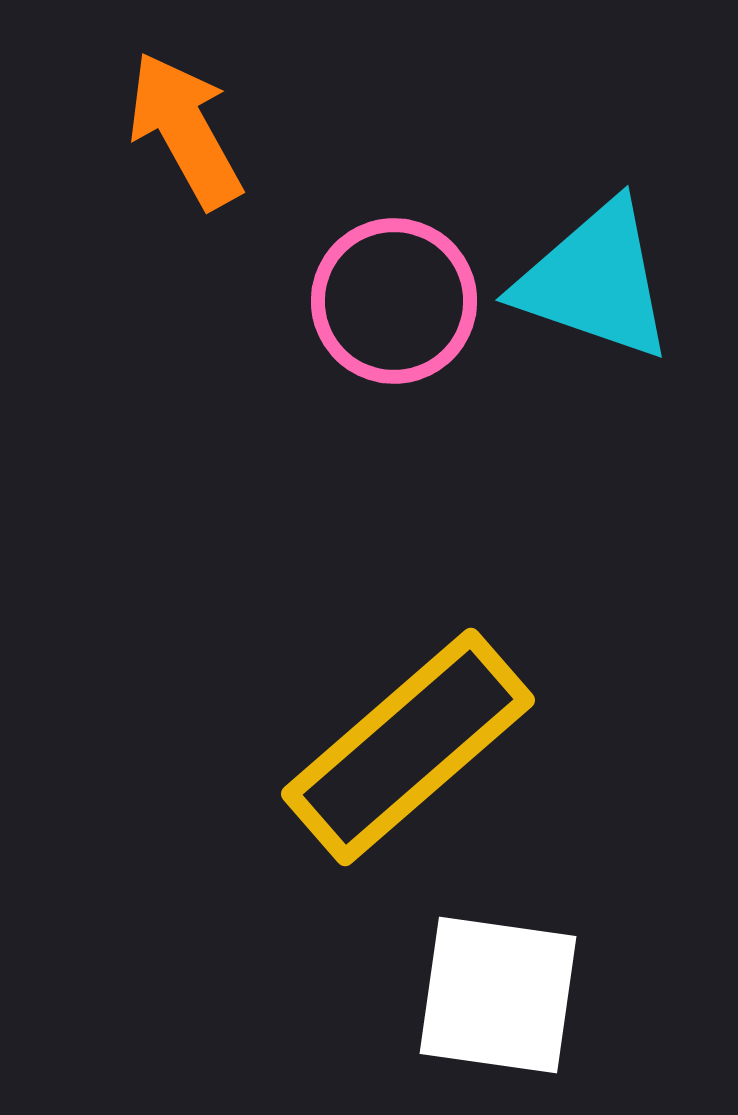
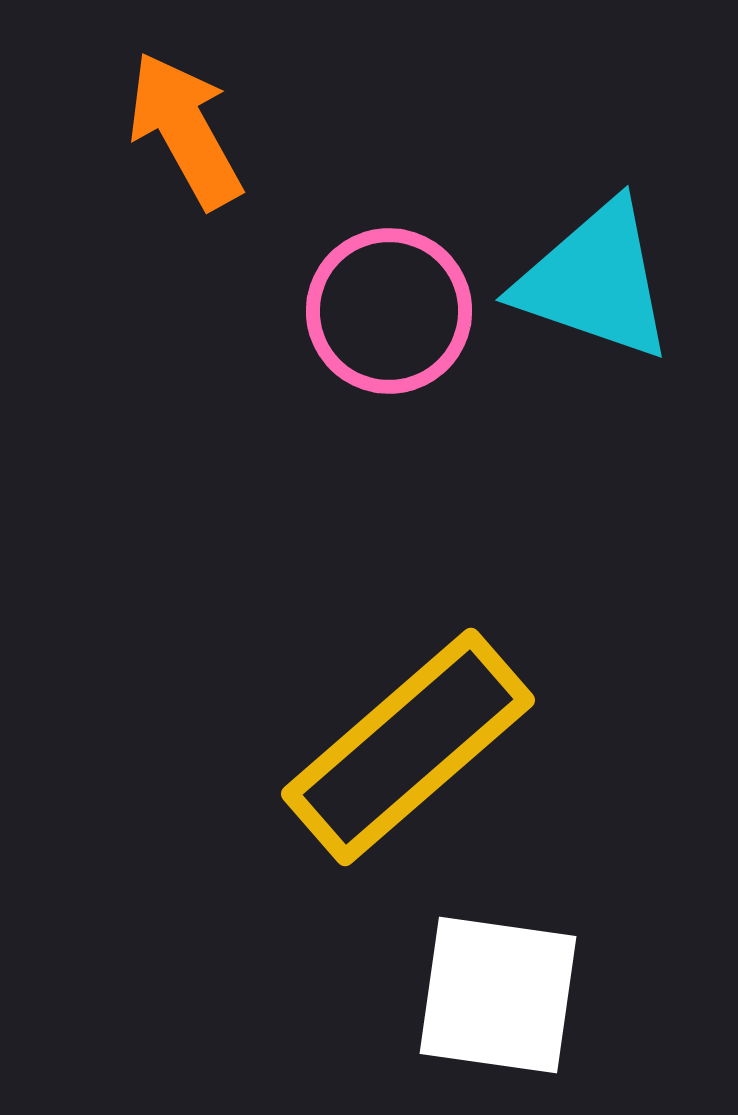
pink circle: moved 5 px left, 10 px down
